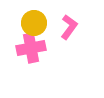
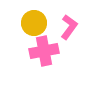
pink cross: moved 13 px right, 3 px down
